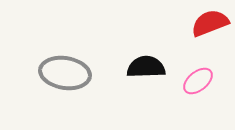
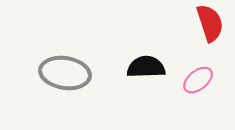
red semicircle: rotated 93 degrees clockwise
pink ellipse: moved 1 px up
